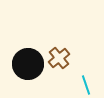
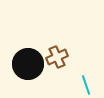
brown cross: moved 2 px left, 1 px up; rotated 15 degrees clockwise
